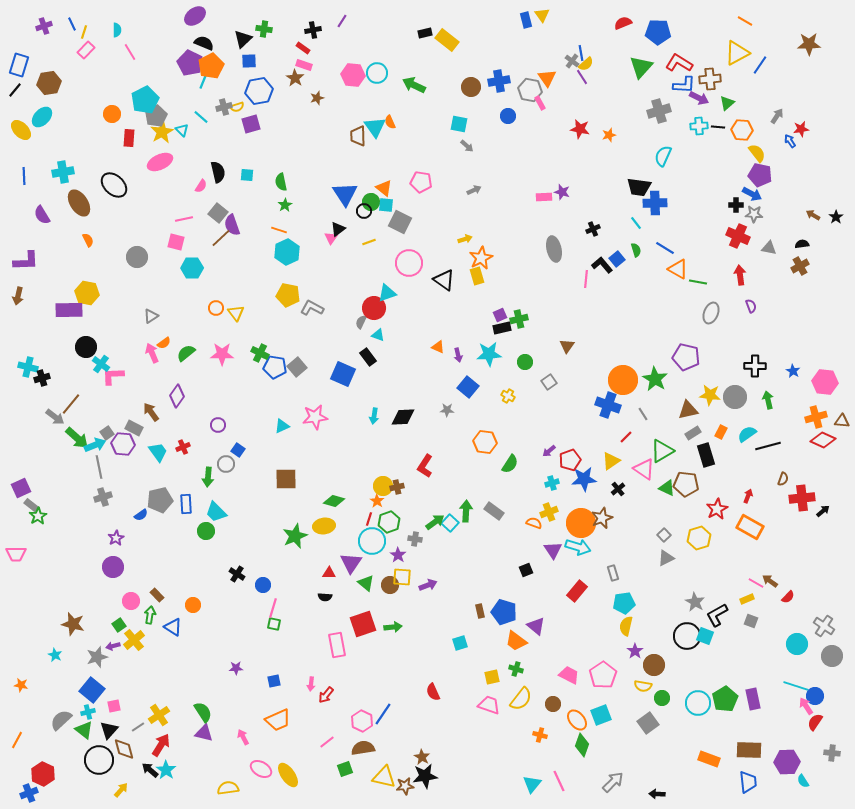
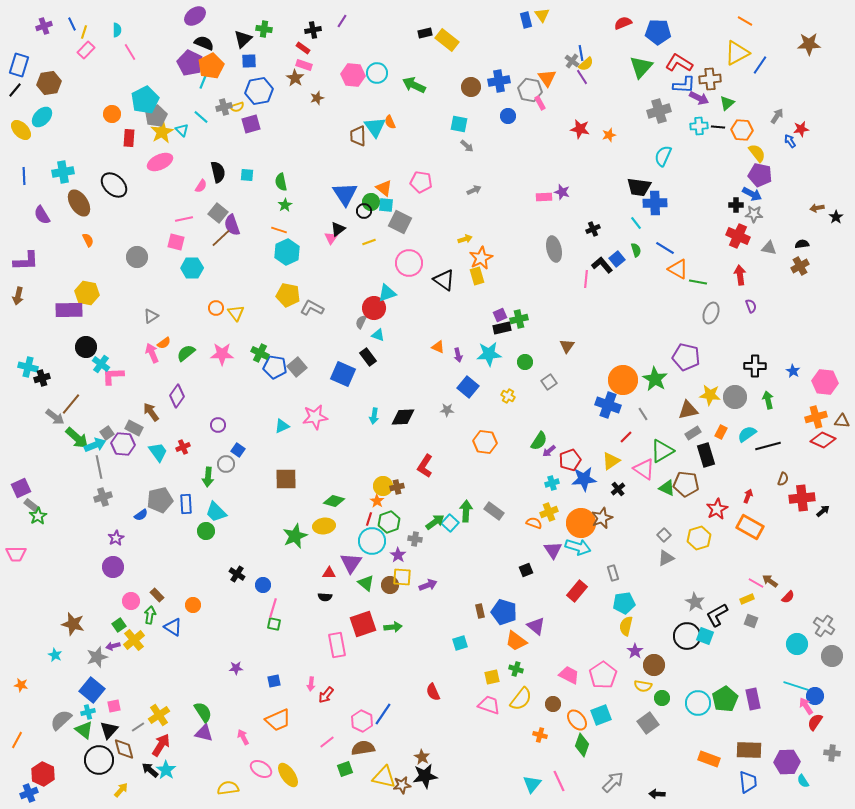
brown arrow at (813, 215): moved 4 px right, 7 px up; rotated 40 degrees counterclockwise
green semicircle at (510, 464): moved 29 px right, 23 px up
brown star at (405, 786): moved 3 px left, 1 px up
